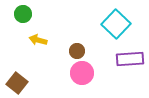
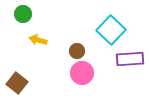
cyan square: moved 5 px left, 6 px down
